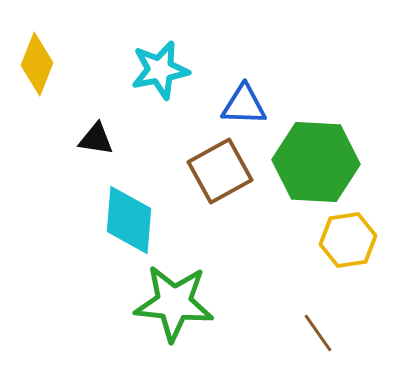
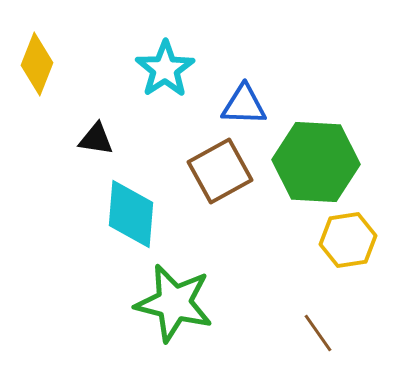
cyan star: moved 5 px right, 1 px up; rotated 22 degrees counterclockwise
cyan diamond: moved 2 px right, 6 px up
green star: rotated 8 degrees clockwise
